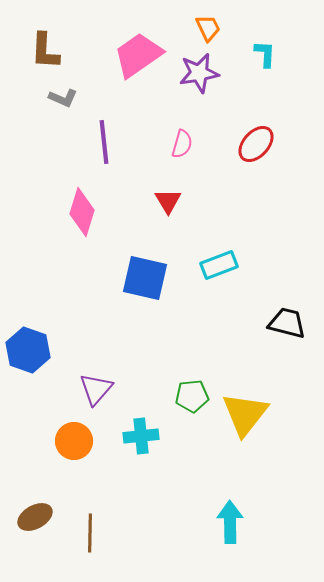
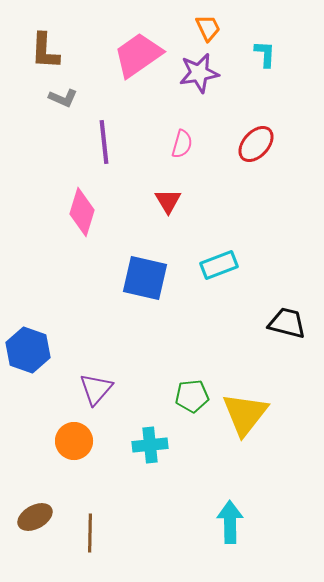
cyan cross: moved 9 px right, 9 px down
